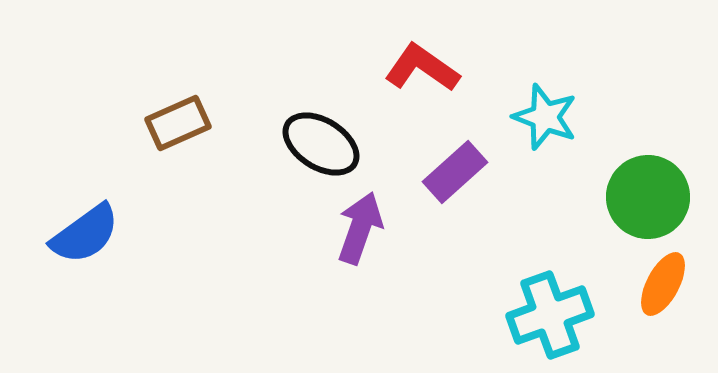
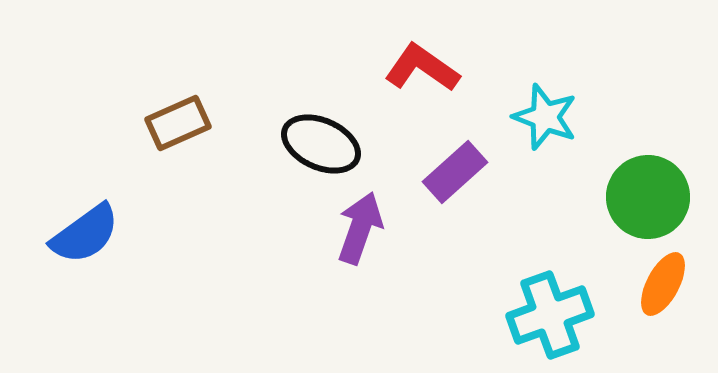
black ellipse: rotated 8 degrees counterclockwise
